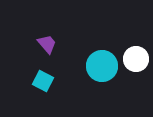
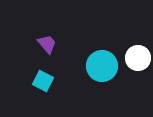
white circle: moved 2 px right, 1 px up
